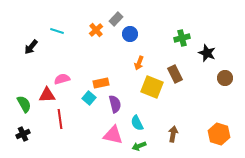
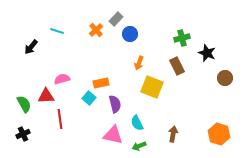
brown rectangle: moved 2 px right, 8 px up
red triangle: moved 1 px left, 1 px down
